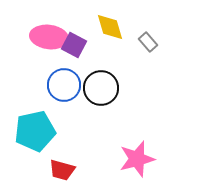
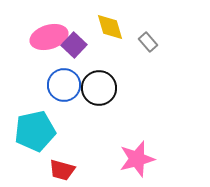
pink ellipse: rotated 24 degrees counterclockwise
purple square: rotated 15 degrees clockwise
black circle: moved 2 px left
